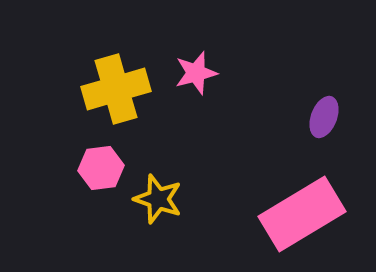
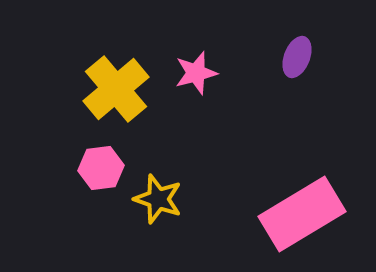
yellow cross: rotated 24 degrees counterclockwise
purple ellipse: moved 27 px left, 60 px up
